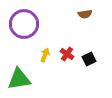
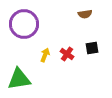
black square: moved 3 px right, 11 px up; rotated 16 degrees clockwise
